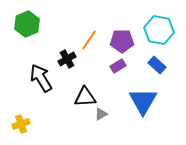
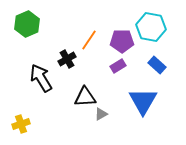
cyan hexagon: moved 8 px left, 3 px up
